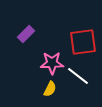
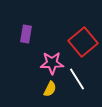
purple rectangle: rotated 36 degrees counterclockwise
red square: rotated 32 degrees counterclockwise
white line: moved 1 px left, 3 px down; rotated 20 degrees clockwise
